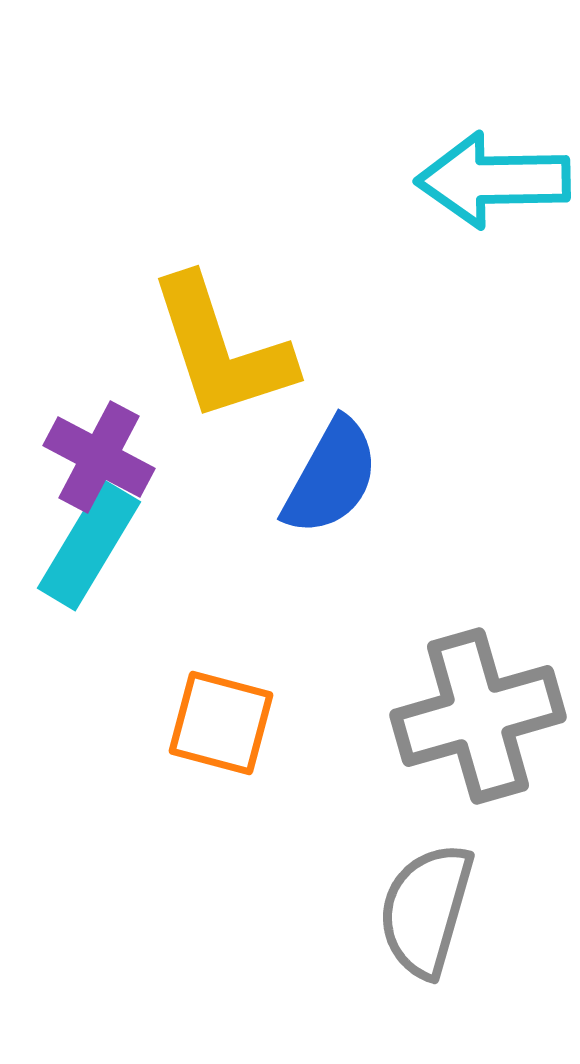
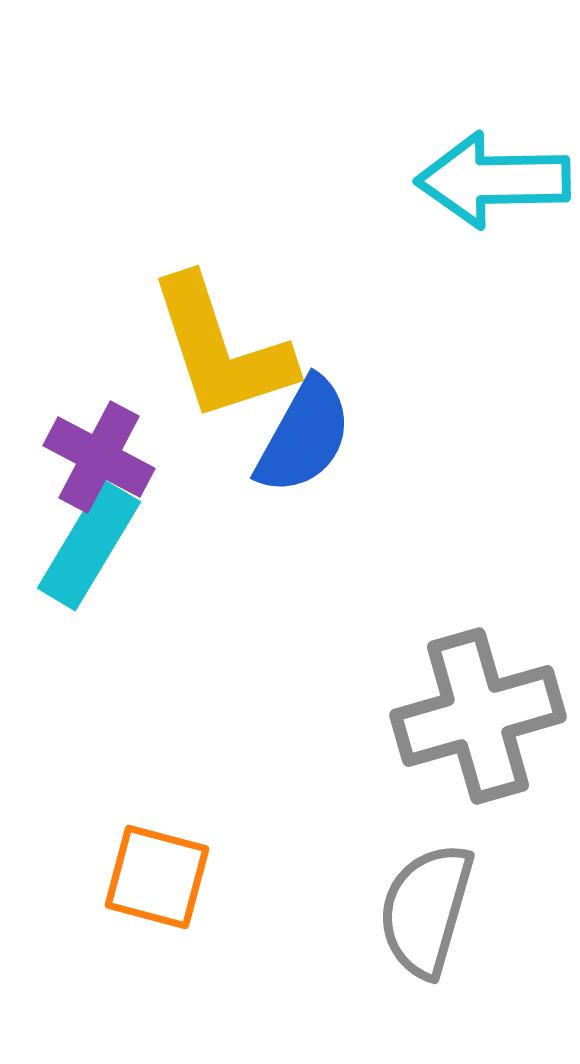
blue semicircle: moved 27 px left, 41 px up
orange square: moved 64 px left, 154 px down
